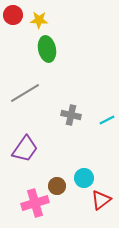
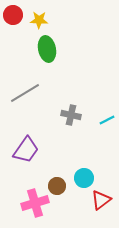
purple trapezoid: moved 1 px right, 1 px down
